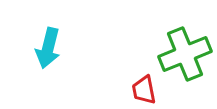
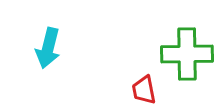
green cross: moved 2 px right; rotated 21 degrees clockwise
